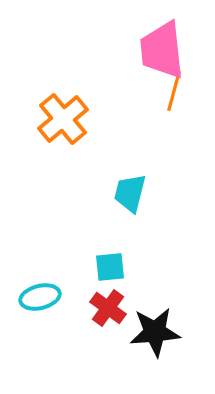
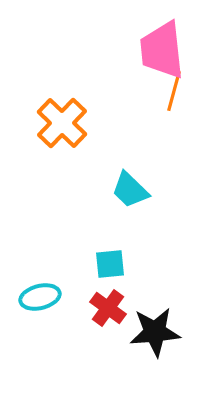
orange cross: moved 1 px left, 4 px down; rotated 6 degrees counterclockwise
cyan trapezoid: moved 3 px up; rotated 60 degrees counterclockwise
cyan square: moved 3 px up
